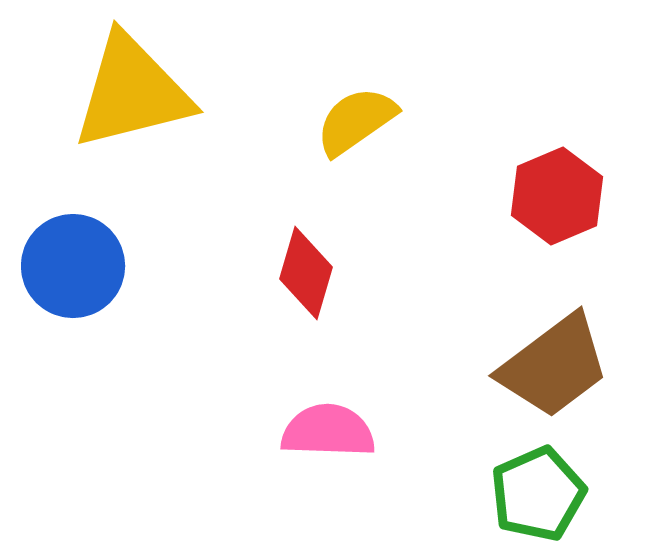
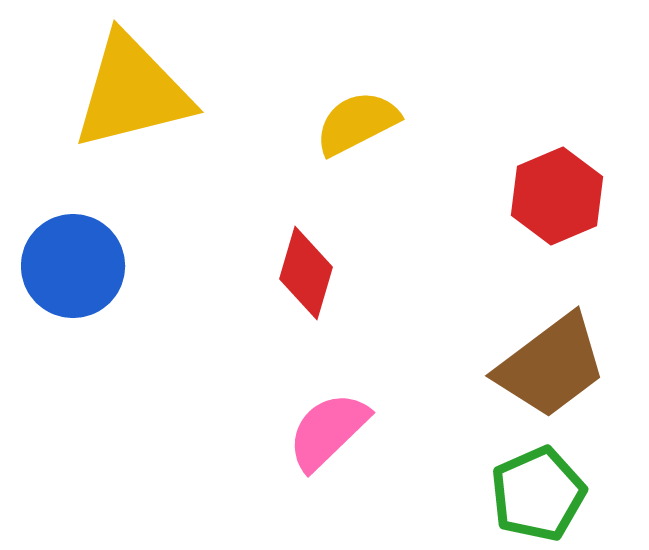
yellow semicircle: moved 1 px right, 2 px down; rotated 8 degrees clockwise
brown trapezoid: moved 3 px left
pink semicircle: rotated 46 degrees counterclockwise
